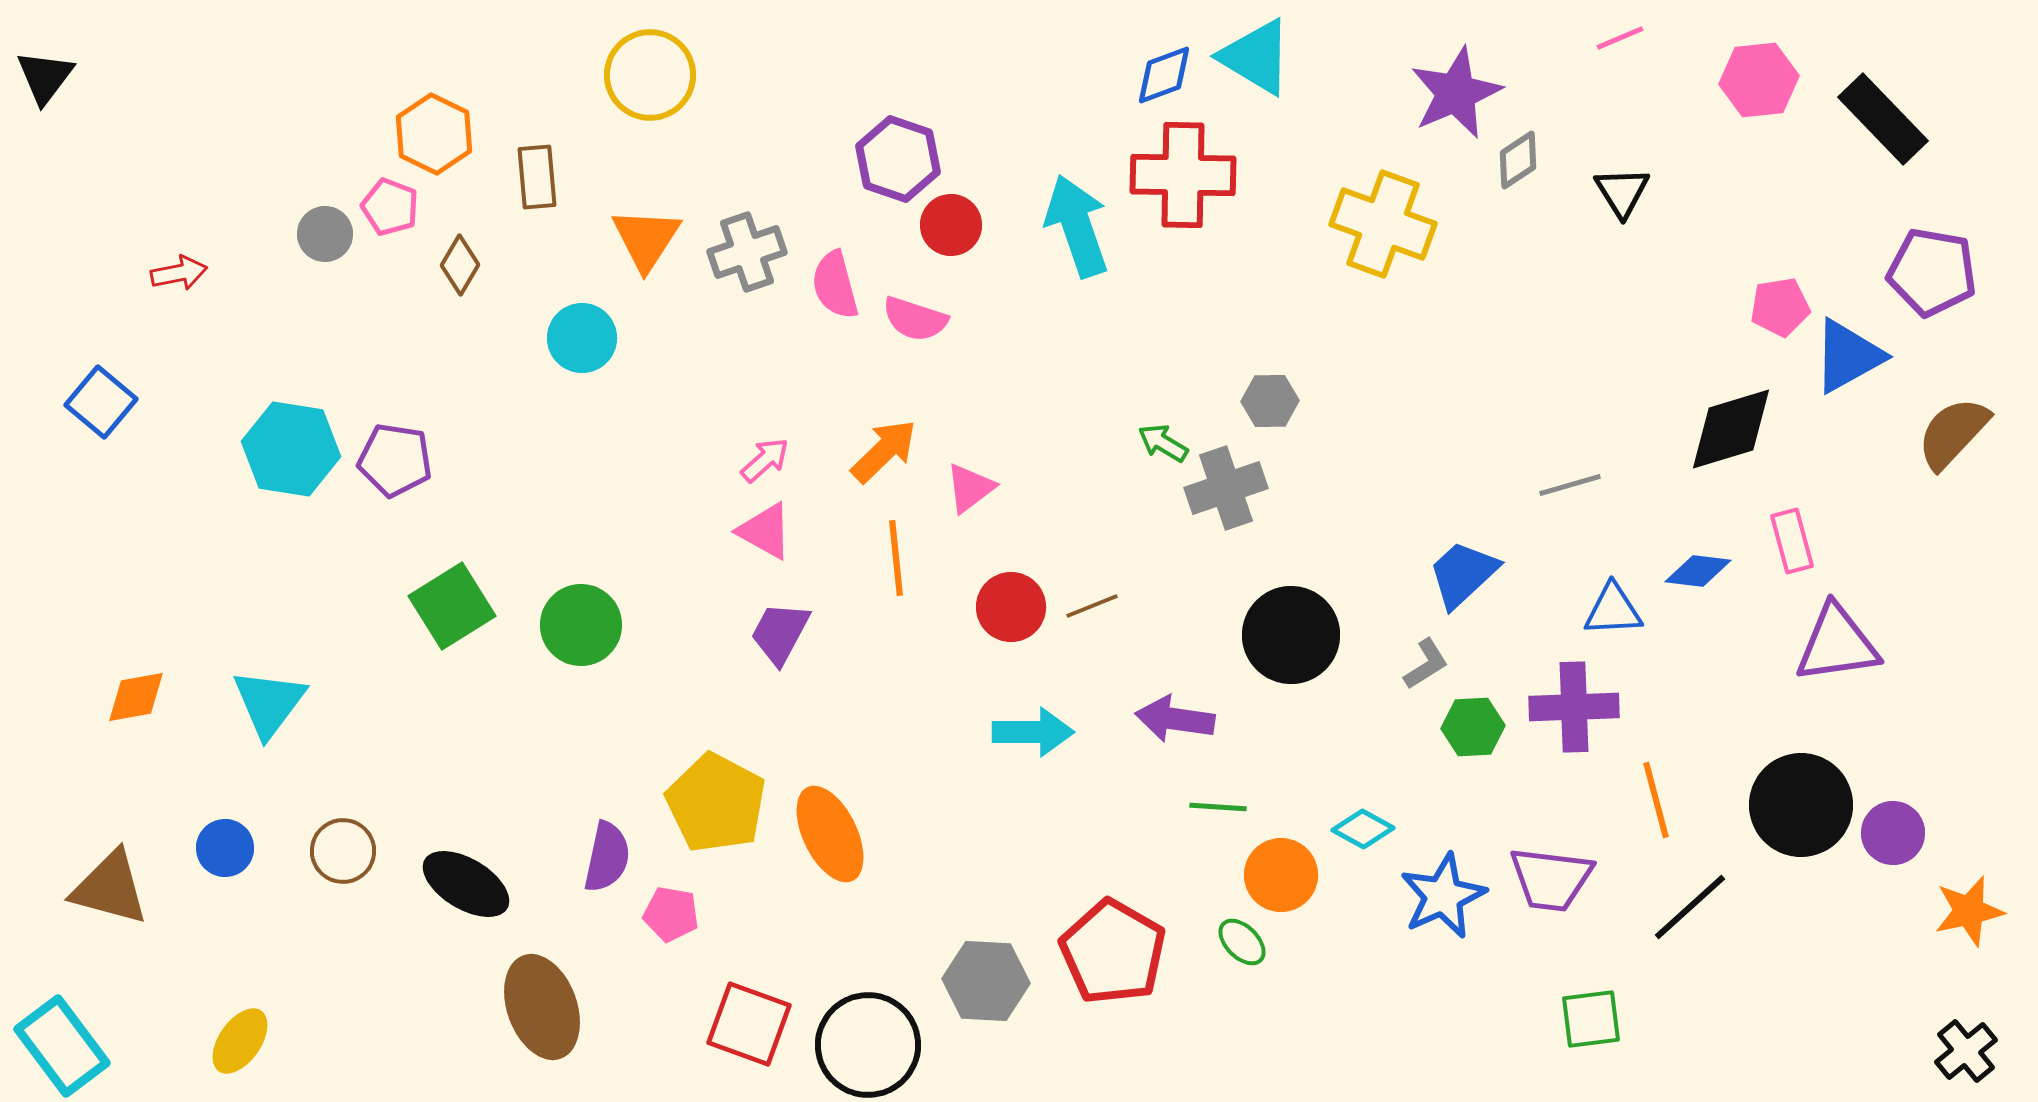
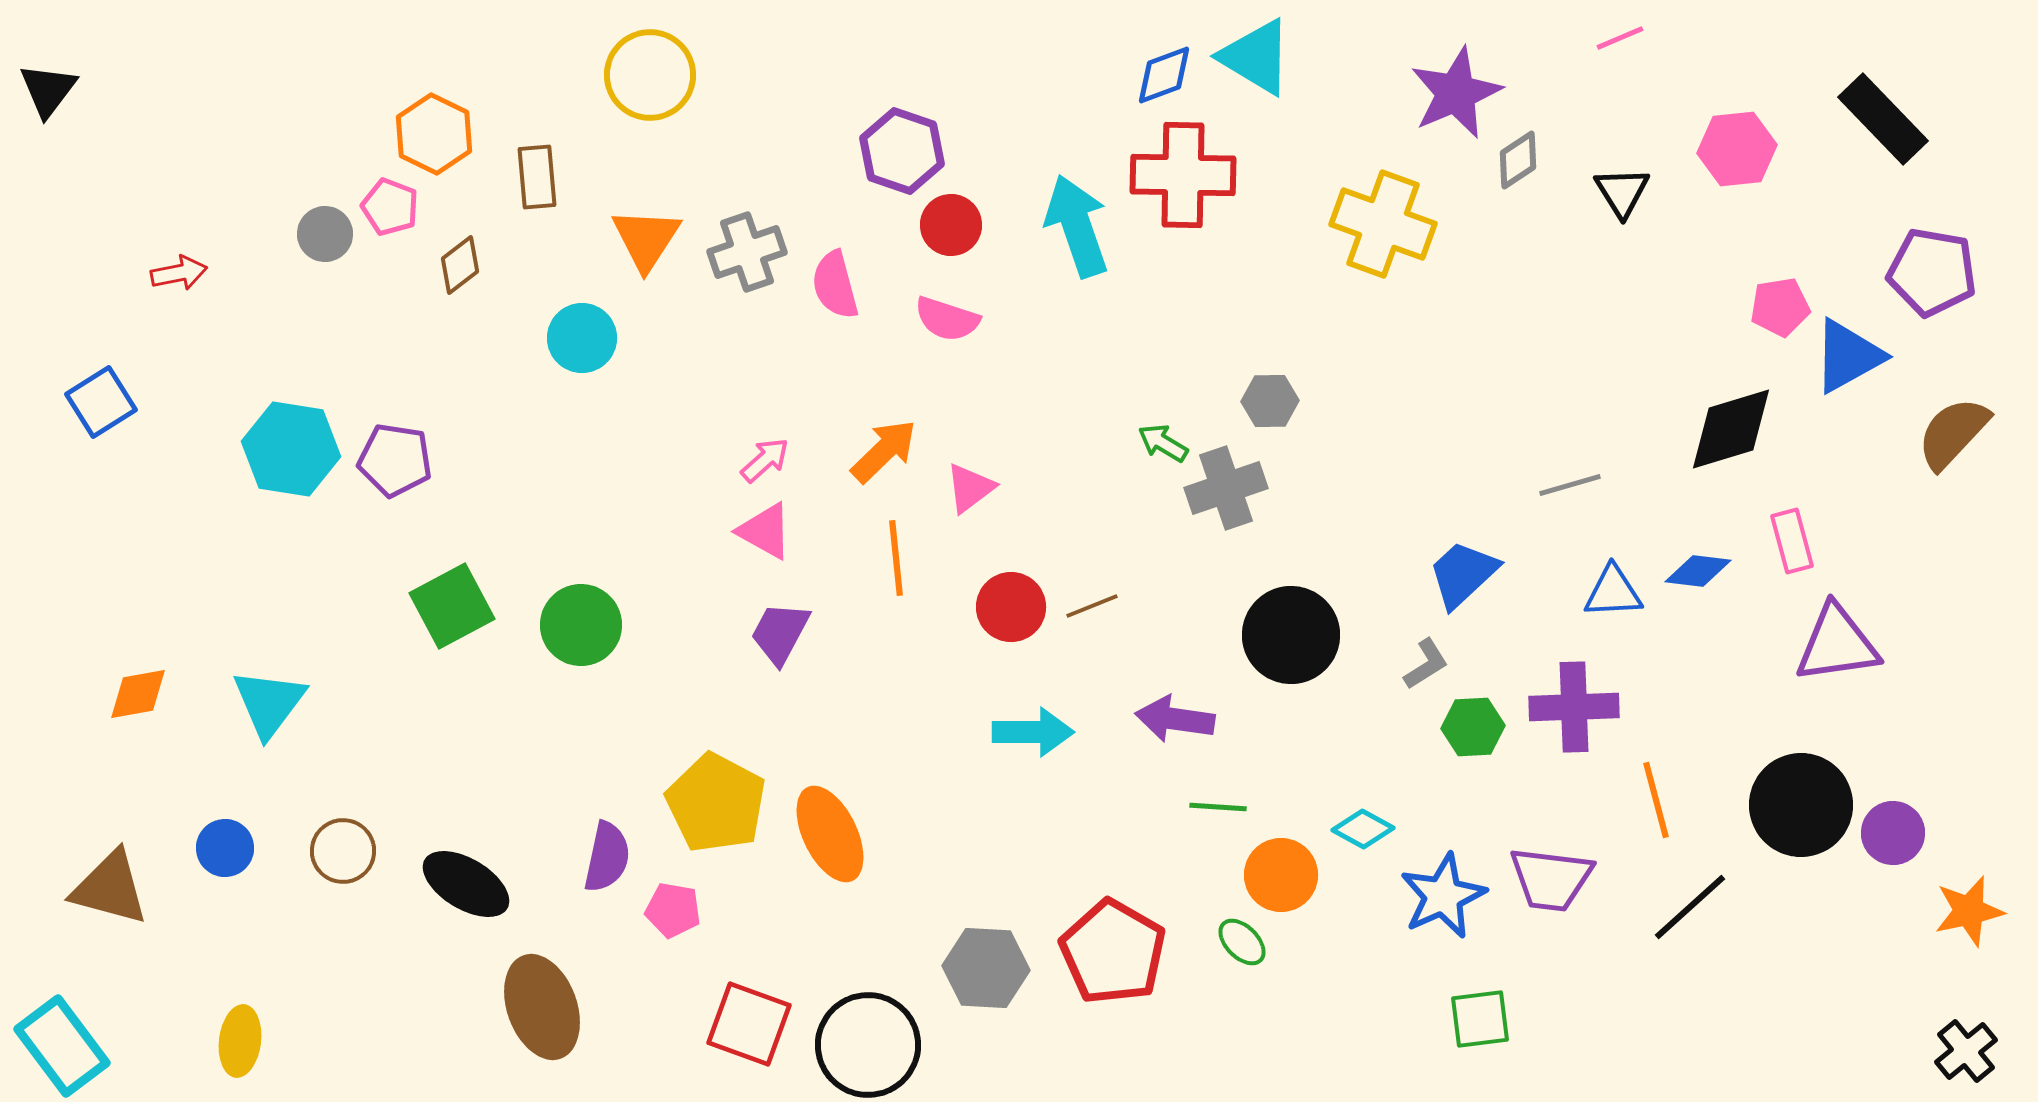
black triangle at (45, 77): moved 3 px right, 13 px down
pink hexagon at (1759, 80): moved 22 px left, 69 px down
purple hexagon at (898, 159): moved 4 px right, 8 px up
brown diamond at (460, 265): rotated 22 degrees clockwise
pink semicircle at (915, 319): moved 32 px right
blue square at (101, 402): rotated 18 degrees clockwise
green square at (452, 606): rotated 4 degrees clockwise
blue triangle at (1613, 610): moved 18 px up
orange diamond at (136, 697): moved 2 px right, 3 px up
pink pentagon at (671, 914): moved 2 px right, 4 px up
gray hexagon at (986, 981): moved 13 px up
green square at (1591, 1019): moved 111 px left
yellow ellipse at (240, 1041): rotated 28 degrees counterclockwise
